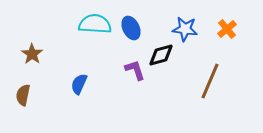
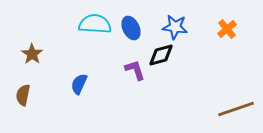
blue star: moved 10 px left, 2 px up
brown line: moved 26 px right, 28 px down; rotated 48 degrees clockwise
